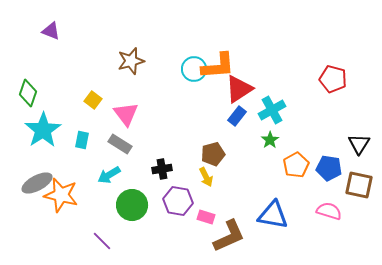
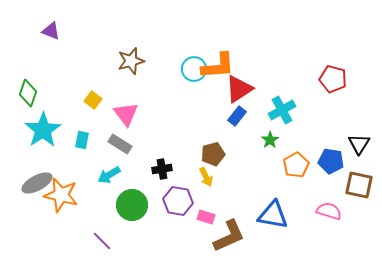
cyan cross: moved 10 px right
blue pentagon: moved 2 px right, 7 px up
